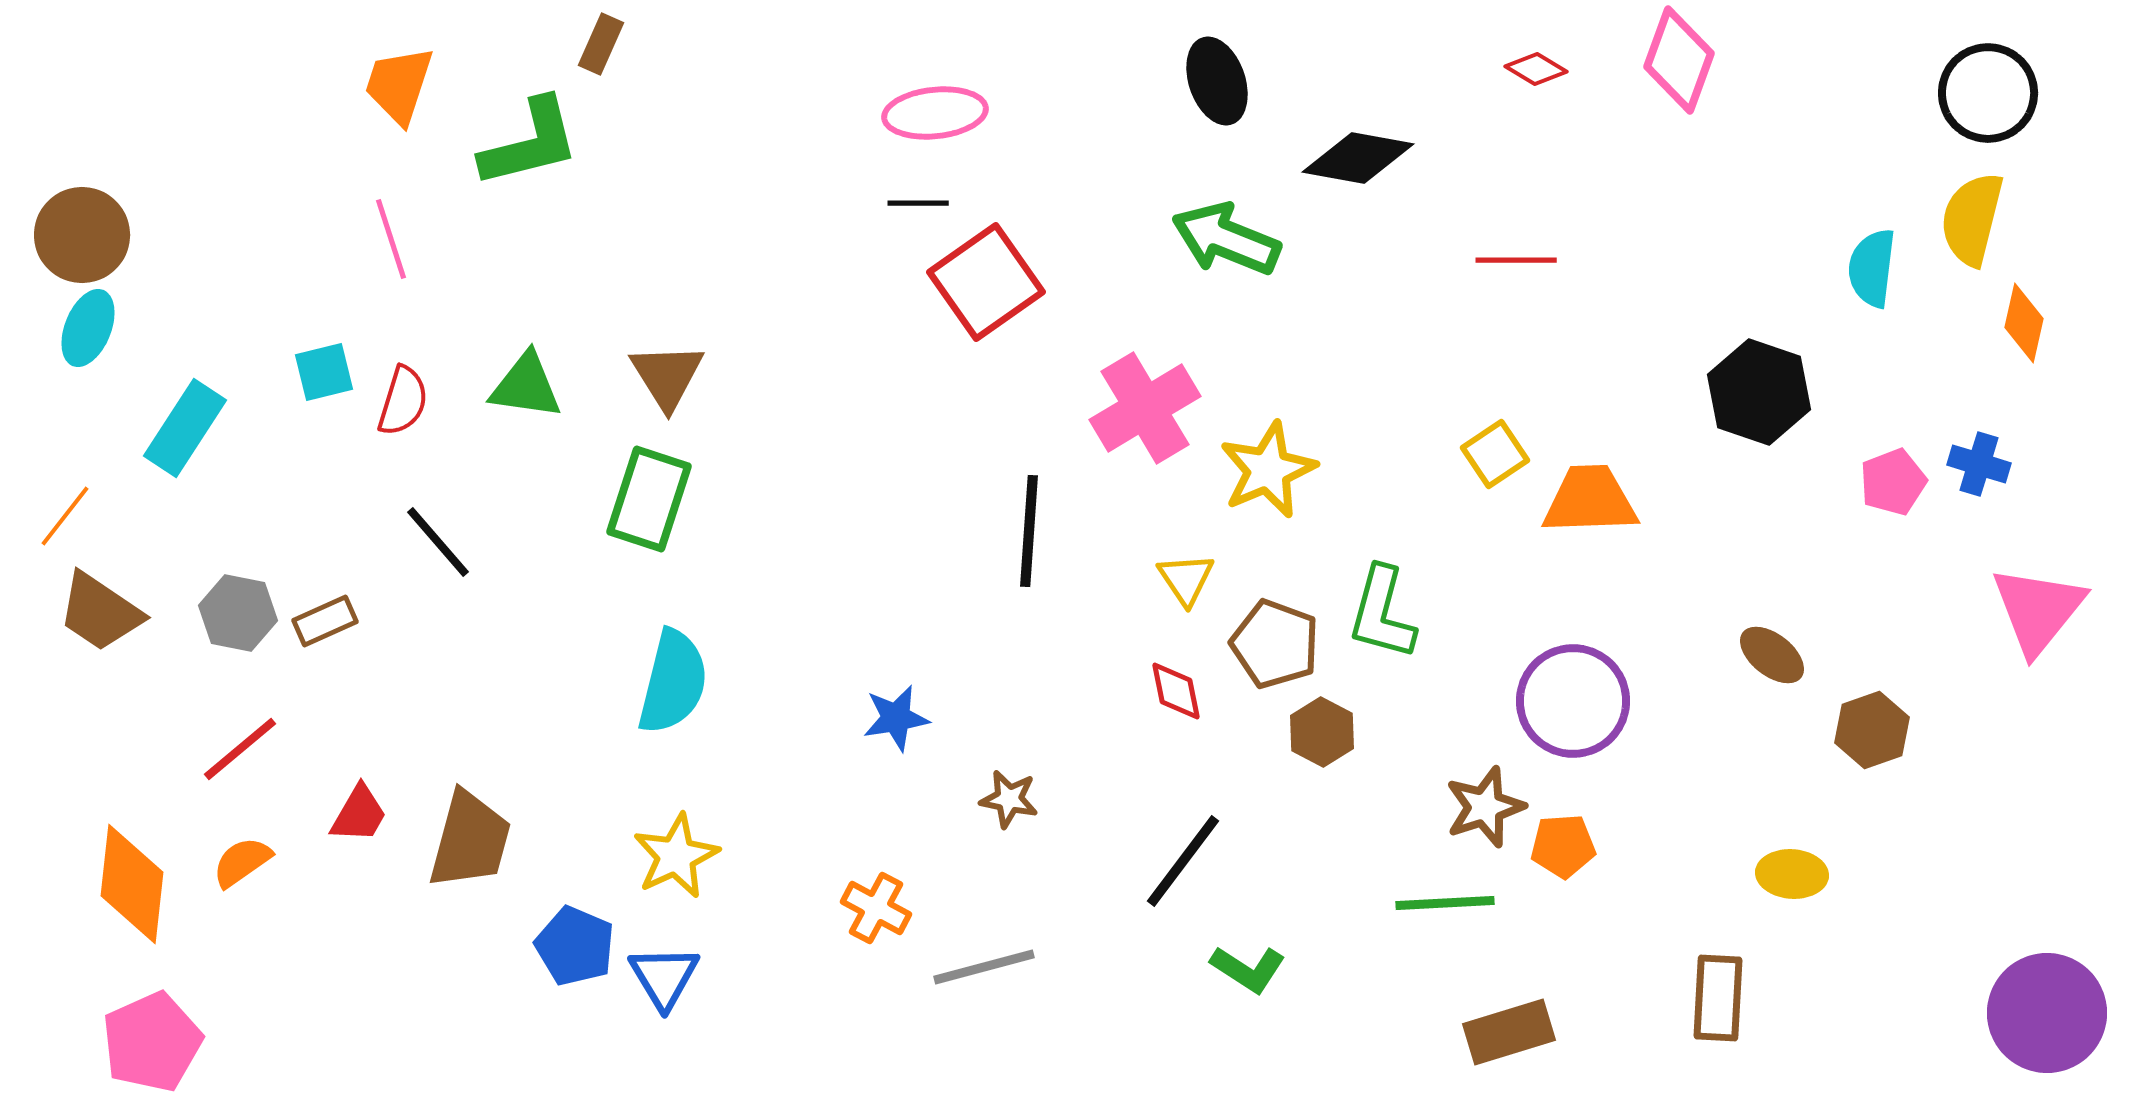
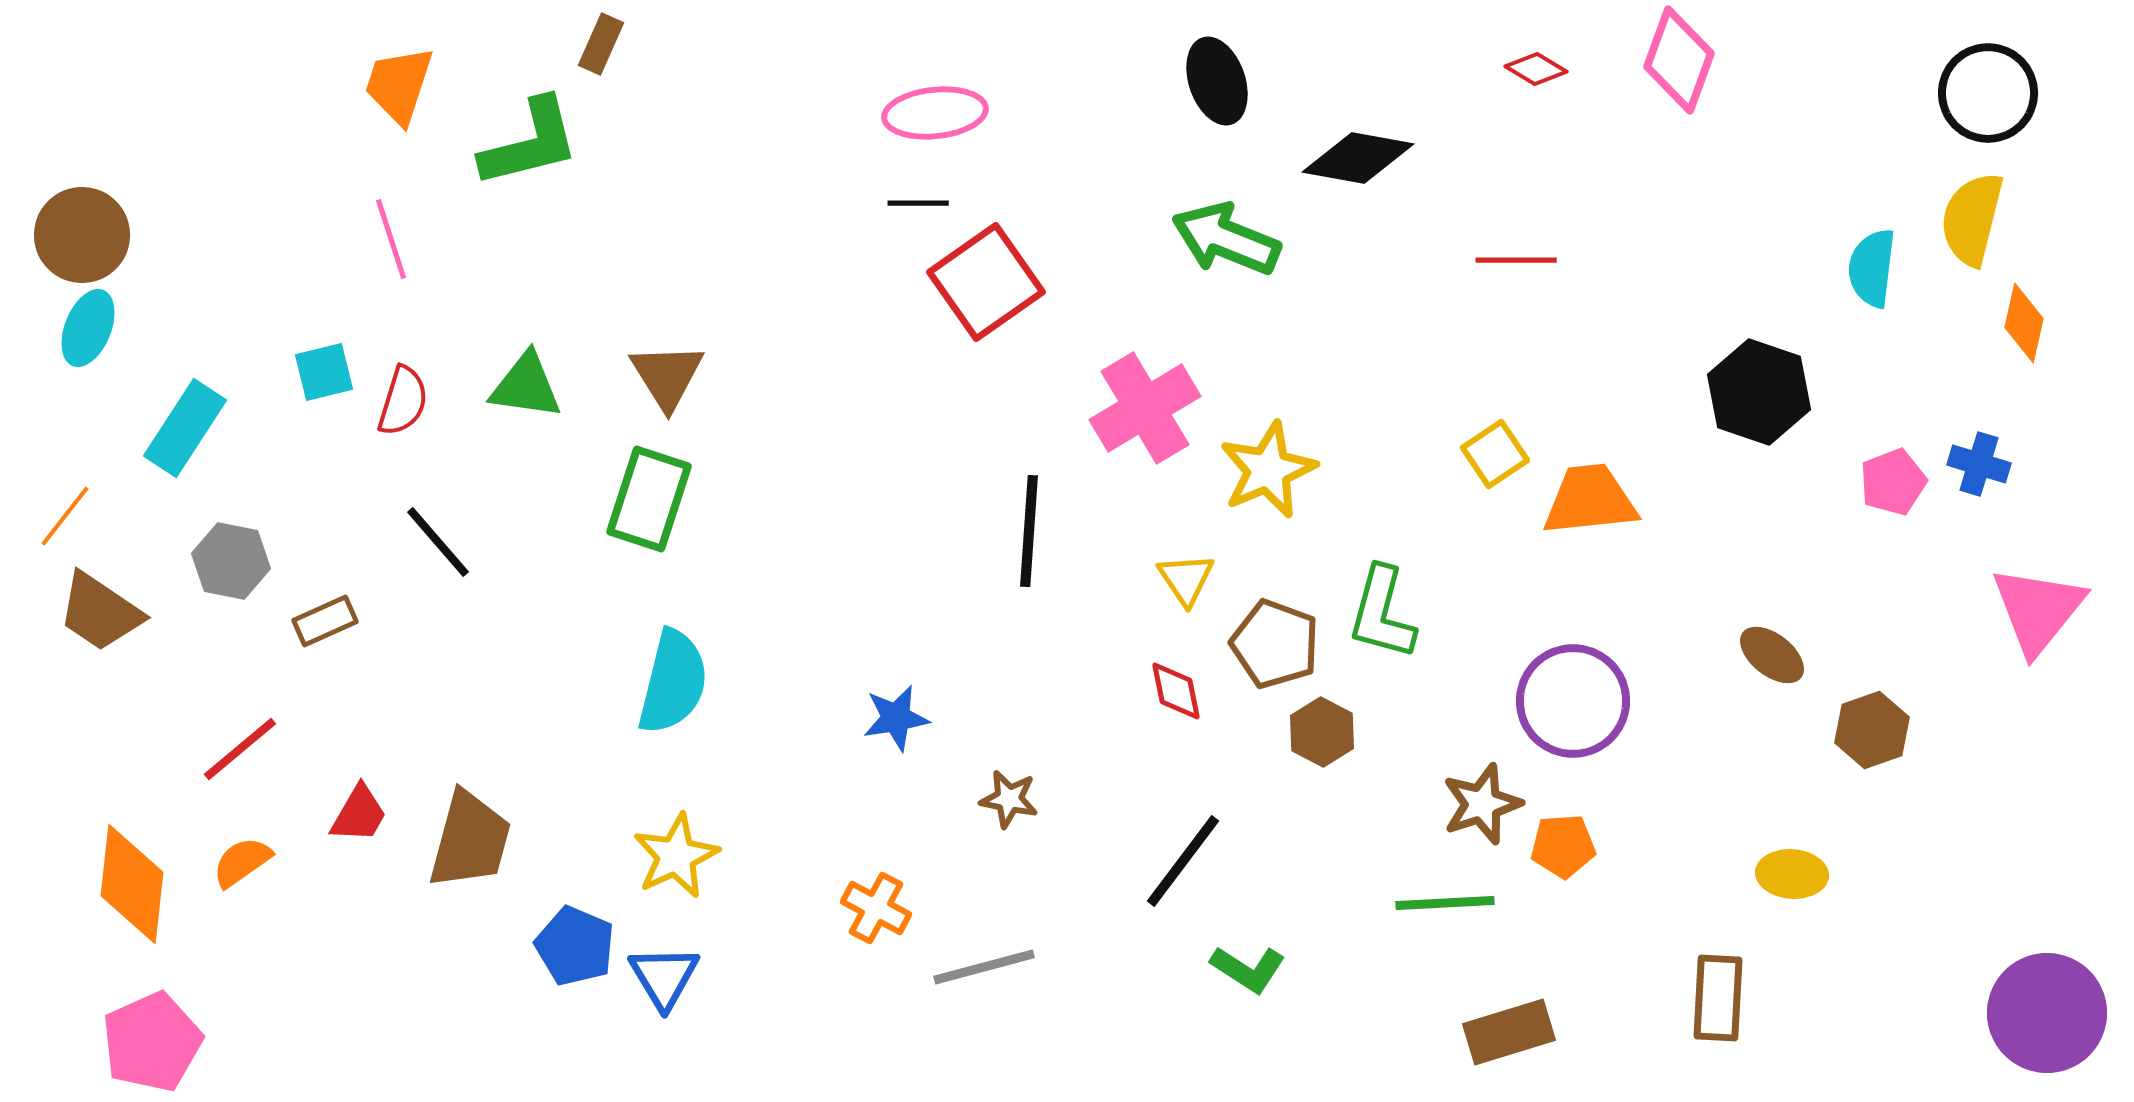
orange trapezoid at (1590, 500): rotated 4 degrees counterclockwise
gray hexagon at (238, 613): moved 7 px left, 52 px up
brown star at (1485, 807): moved 3 px left, 3 px up
